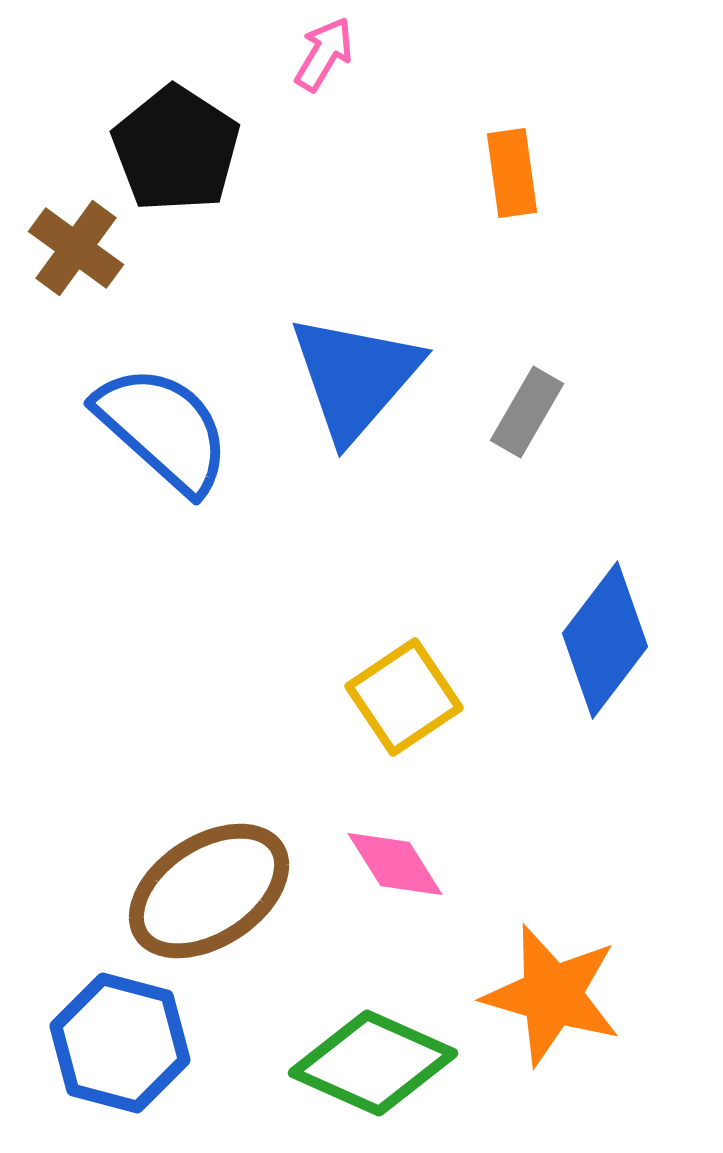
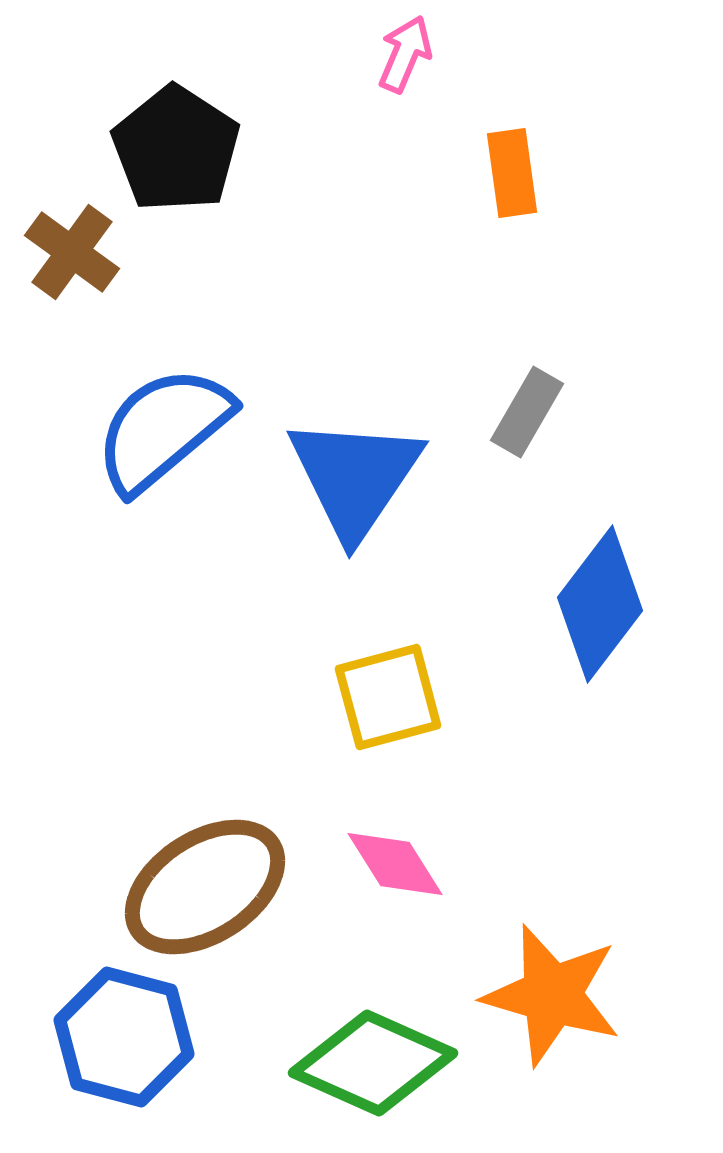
pink arrow: moved 81 px right; rotated 8 degrees counterclockwise
brown cross: moved 4 px left, 4 px down
blue triangle: moved 100 px down; rotated 7 degrees counterclockwise
blue semicircle: rotated 82 degrees counterclockwise
blue diamond: moved 5 px left, 36 px up
yellow square: moved 16 px left; rotated 19 degrees clockwise
brown ellipse: moved 4 px left, 4 px up
blue hexagon: moved 4 px right, 6 px up
